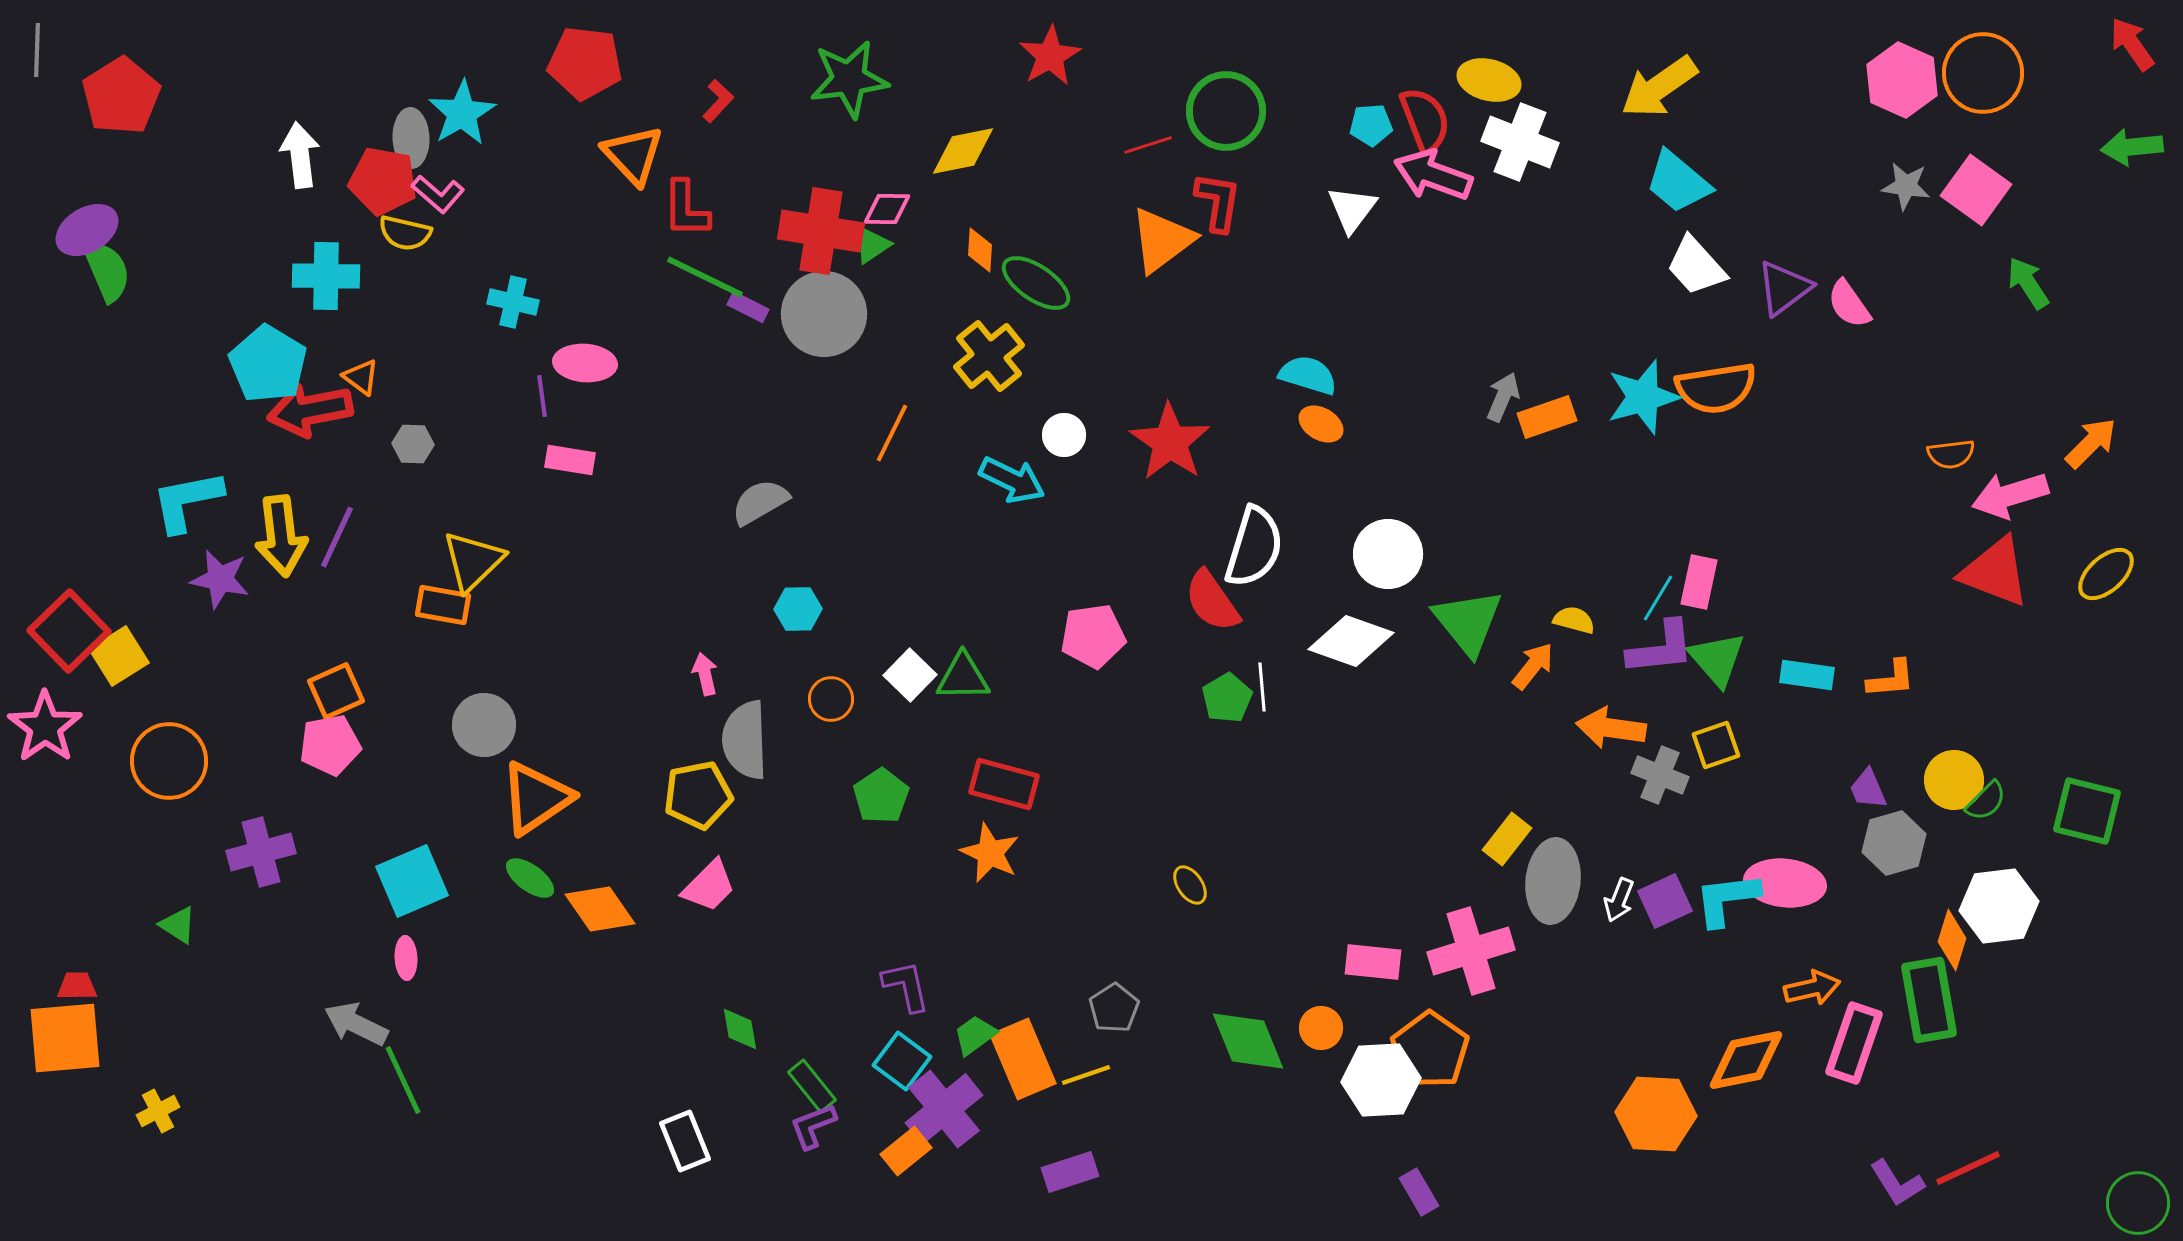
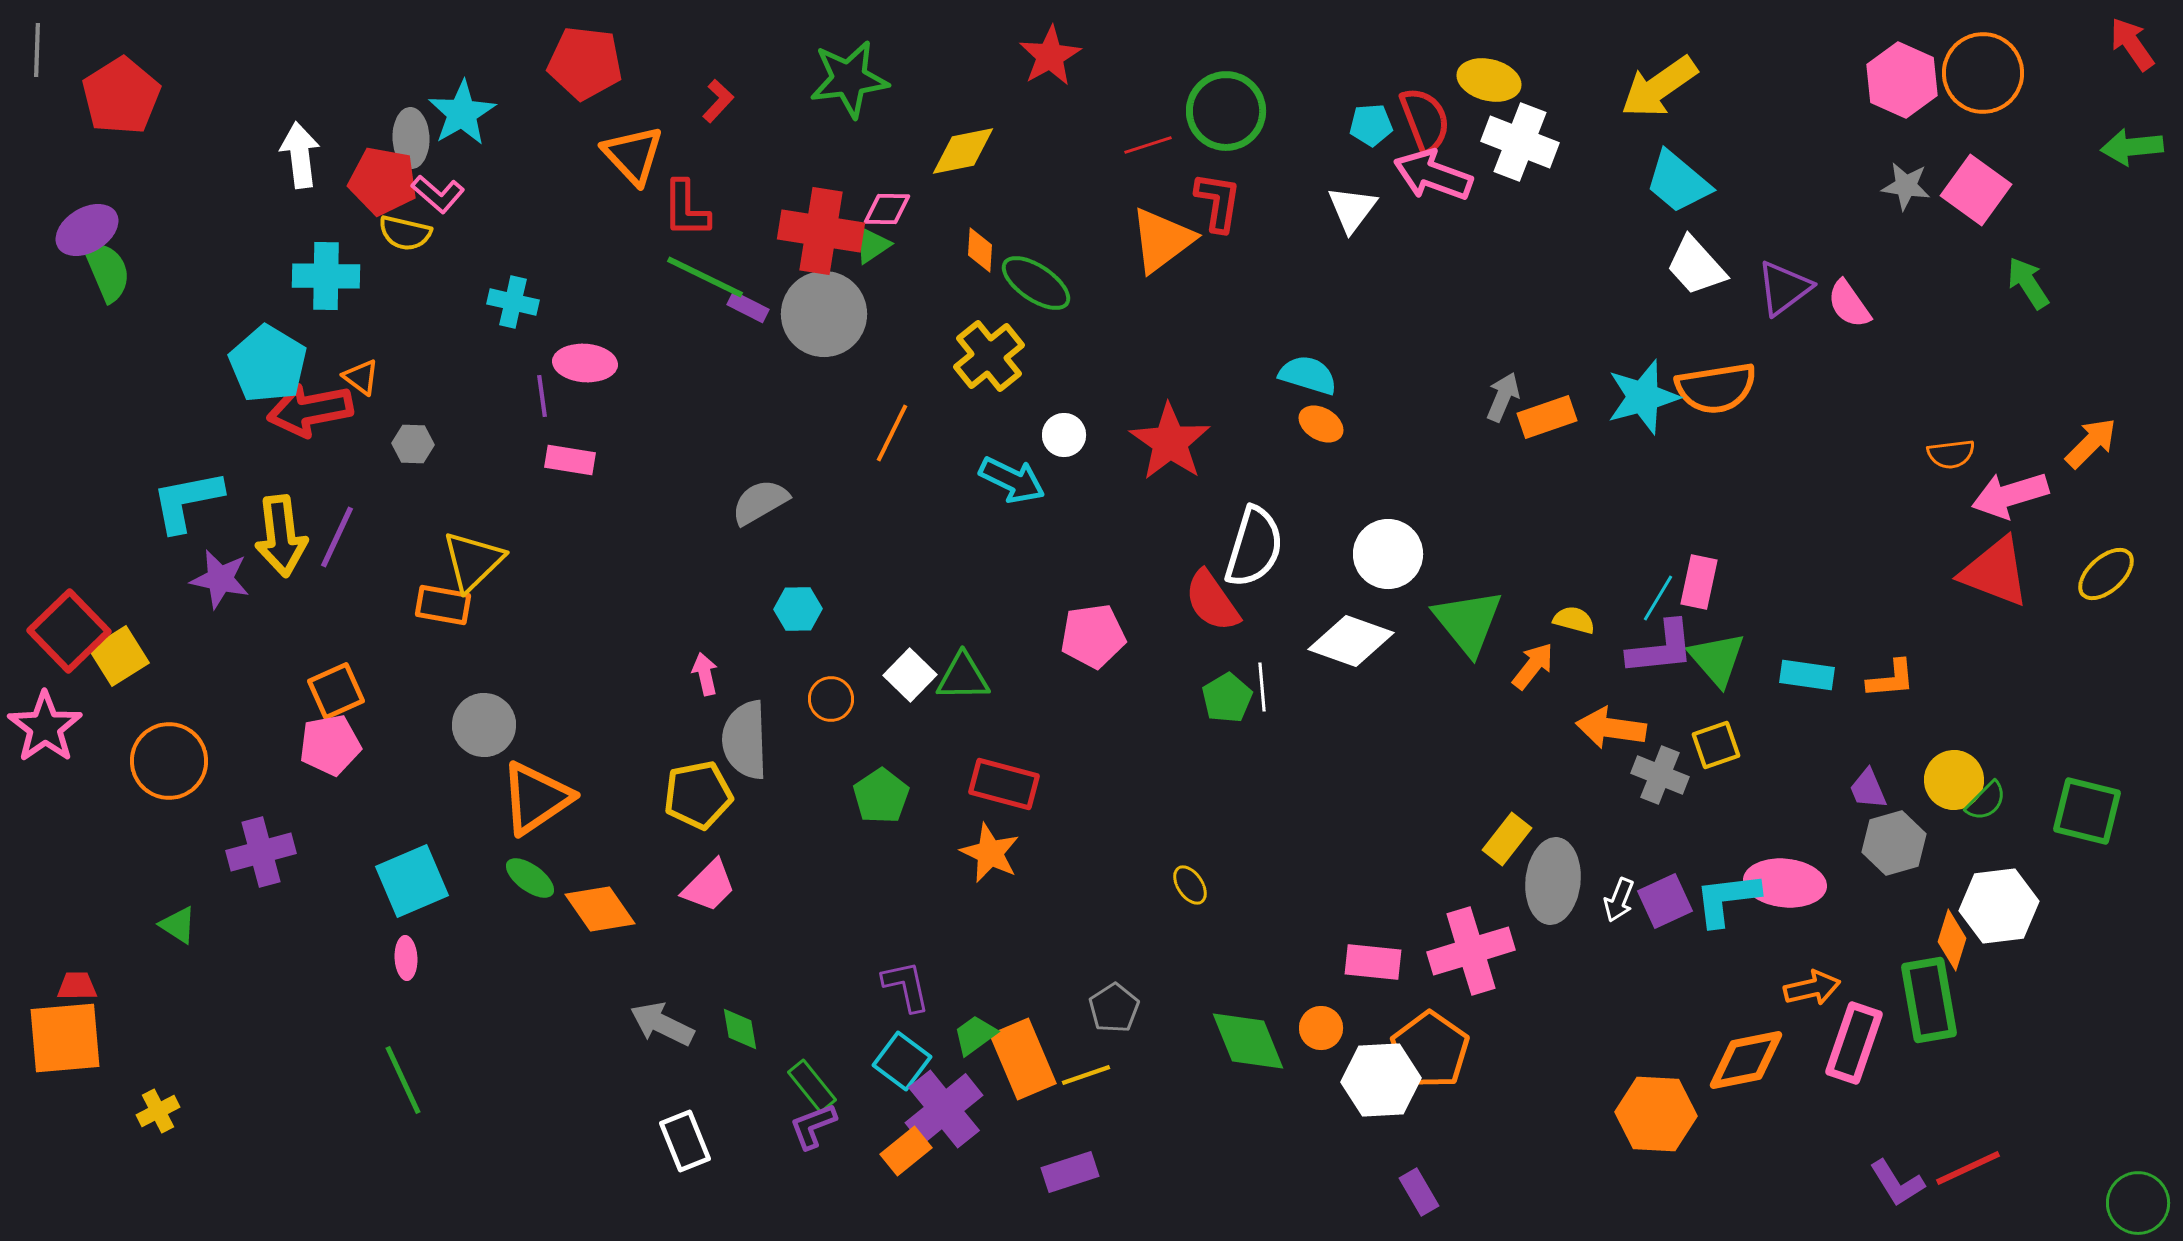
gray arrow at (356, 1024): moved 306 px right
